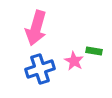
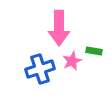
pink arrow: moved 23 px right; rotated 16 degrees counterclockwise
pink star: moved 2 px left; rotated 18 degrees clockwise
